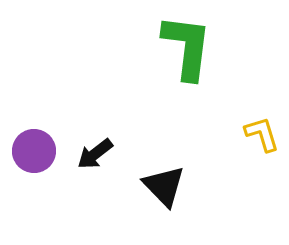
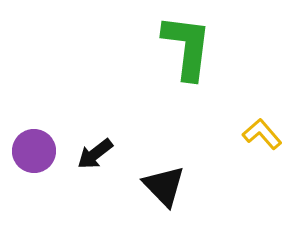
yellow L-shape: rotated 24 degrees counterclockwise
